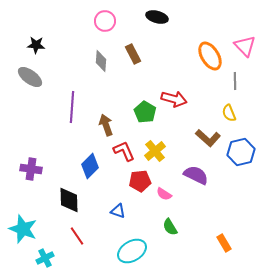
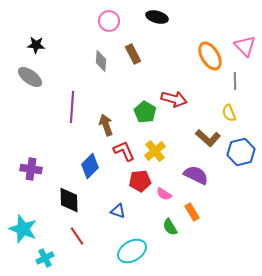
pink circle: moved 4 px right
orange rectangle: moved 32 px left, 31 px up
